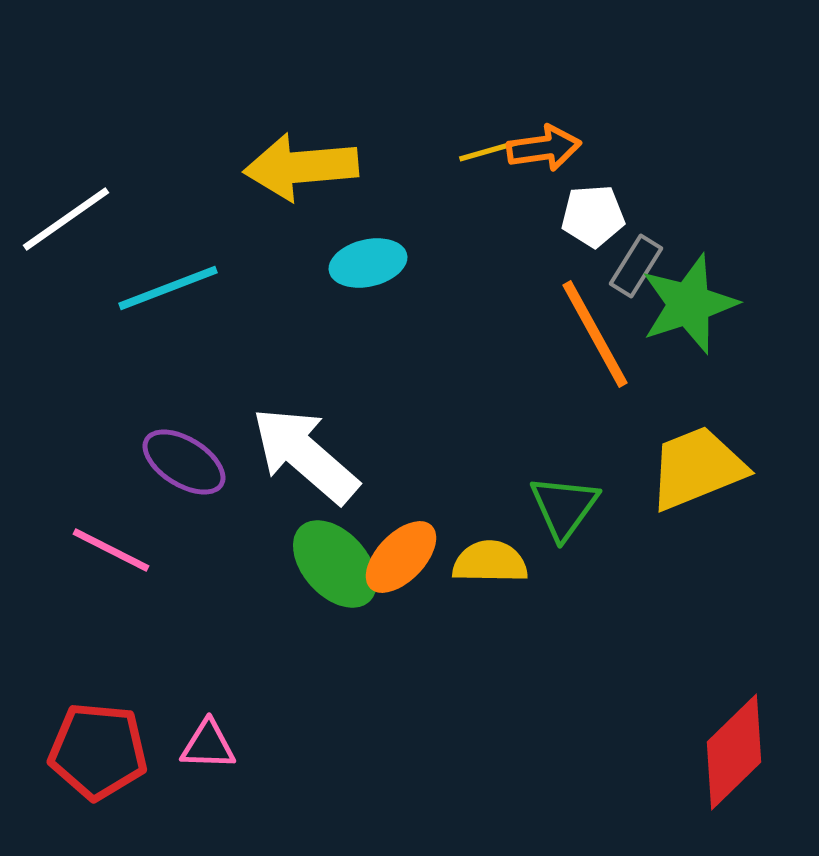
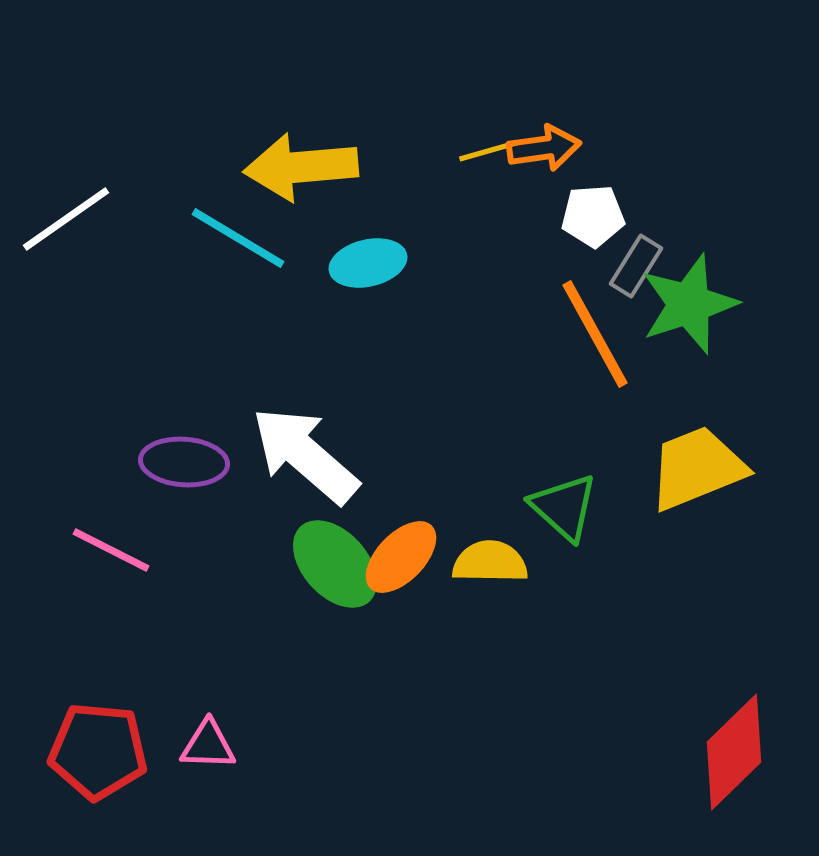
cyan line: moved 70 px right, 50 px up; rotated 52 degrees clockwise
purple ellipse: rotated 28 degrees counterclockwise
green triangle: rotated 24 degrees counterclockwise
